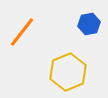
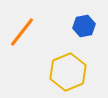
blue hexagon: moved 5 px left, 2 px down
